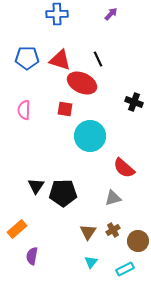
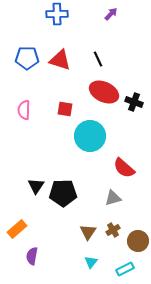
red ellipse: moved 22 px right, 9 px down
